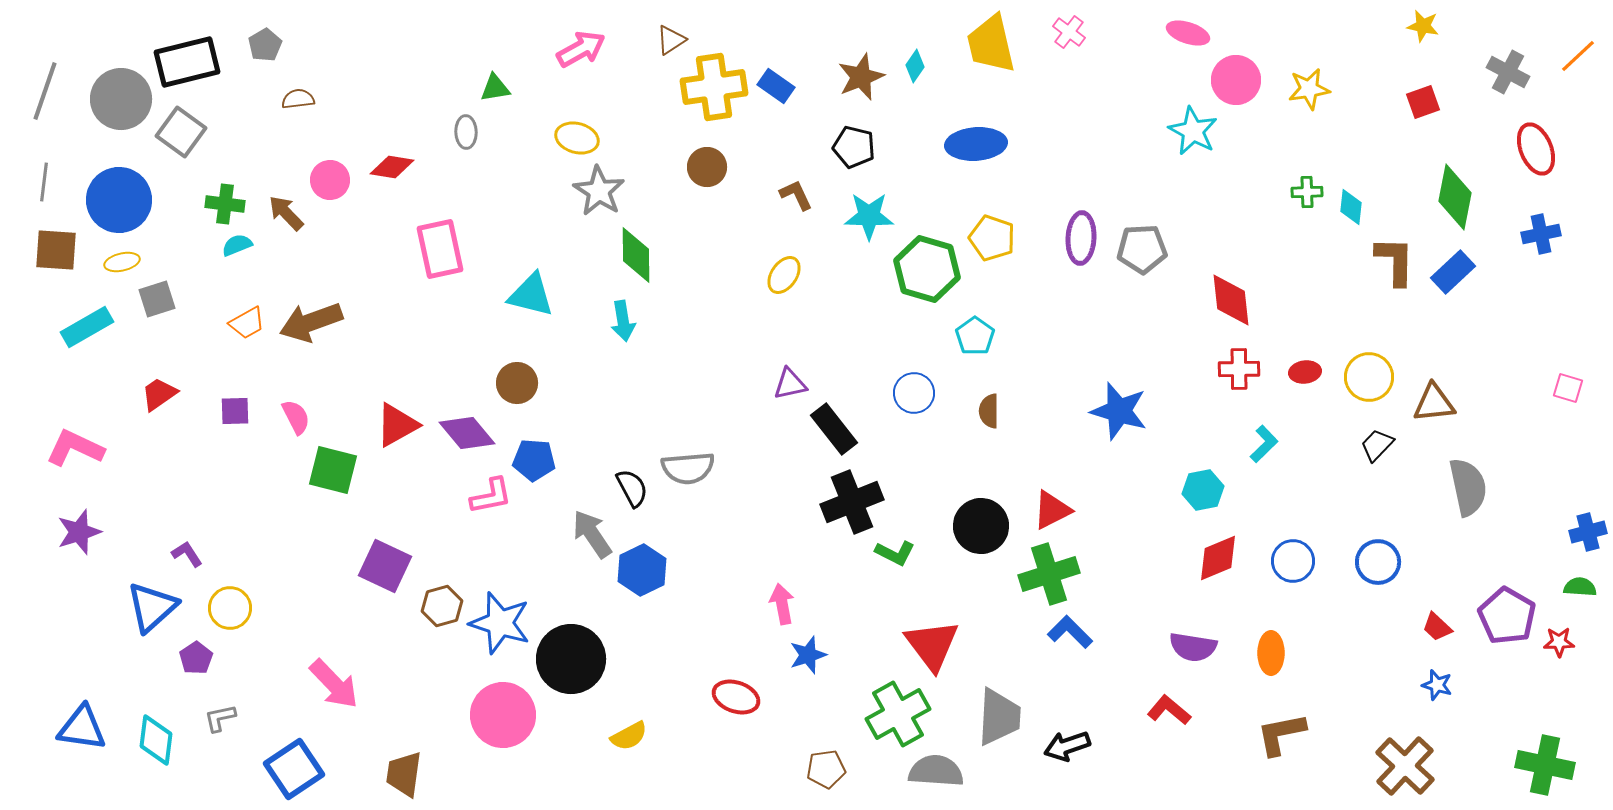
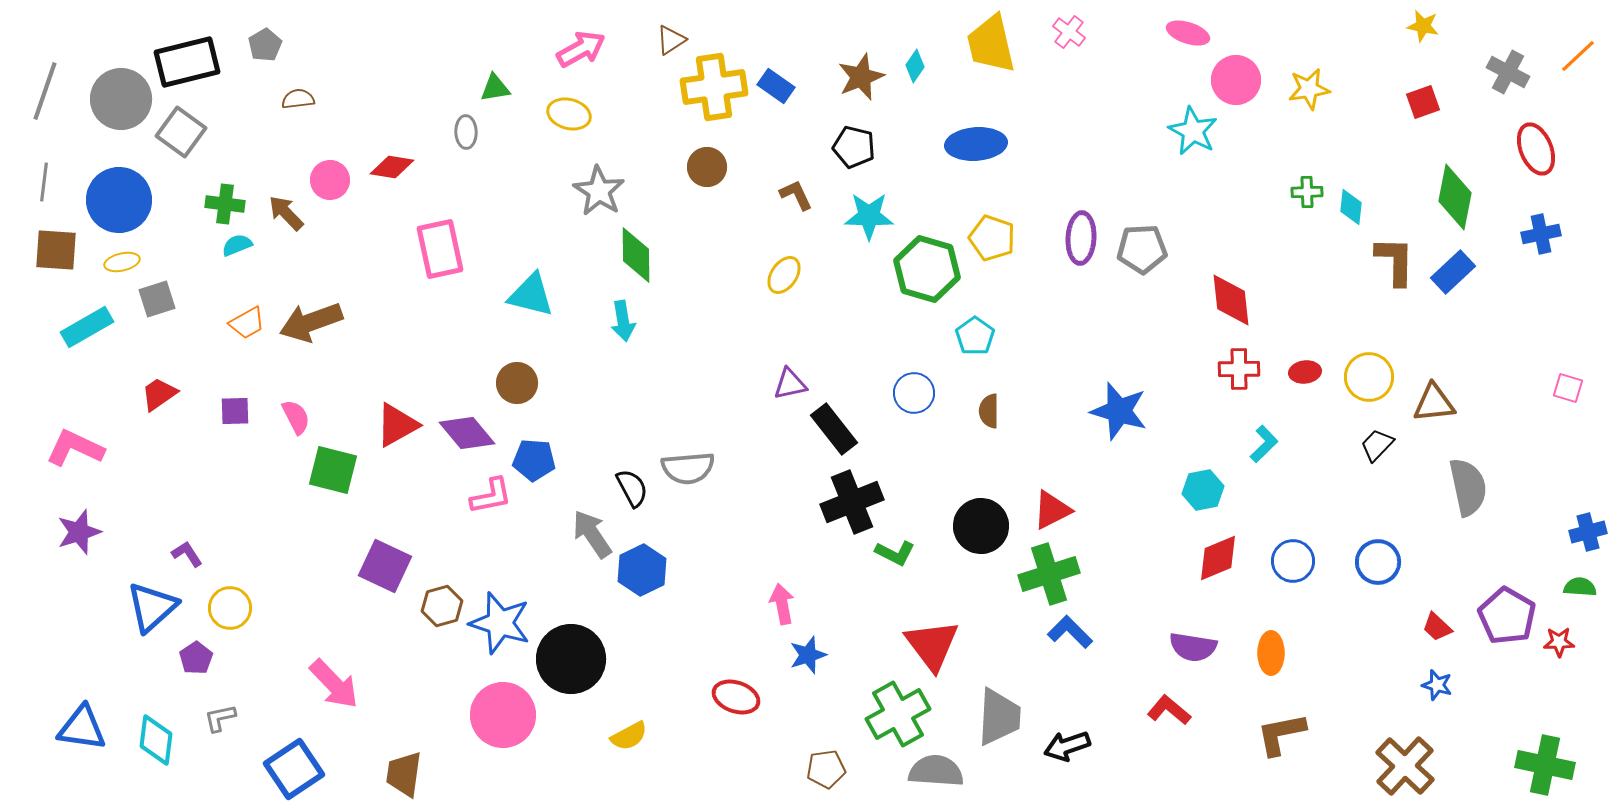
yellow ellipse at (577, 138): moved 8 px left, 24 px up
